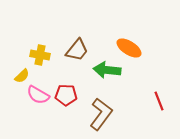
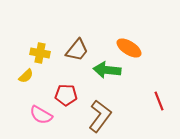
yellow cross: moved 2 px up
yellow semicircle: moved 4 px right
pink semicircle: moved 3 px right, 20 px down
brown L-shape: moved 1 px left, 2 px down
